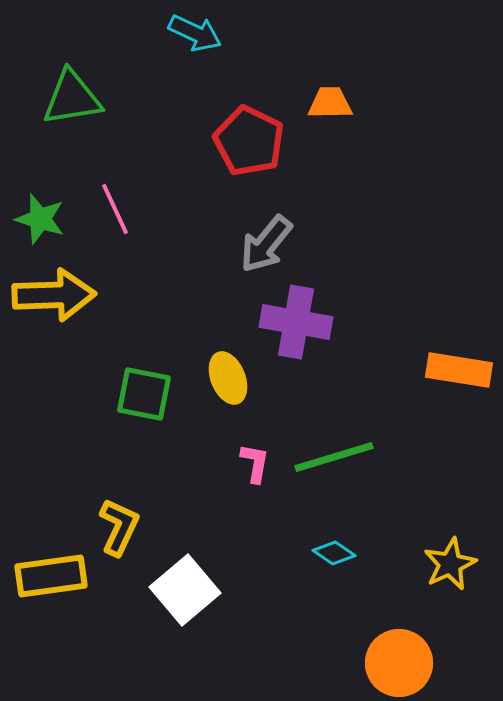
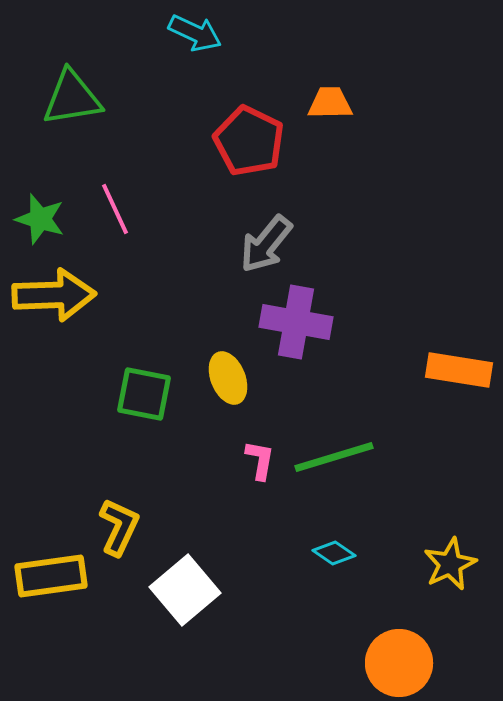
pink L-shape: moved 5 px right, 3 px up
